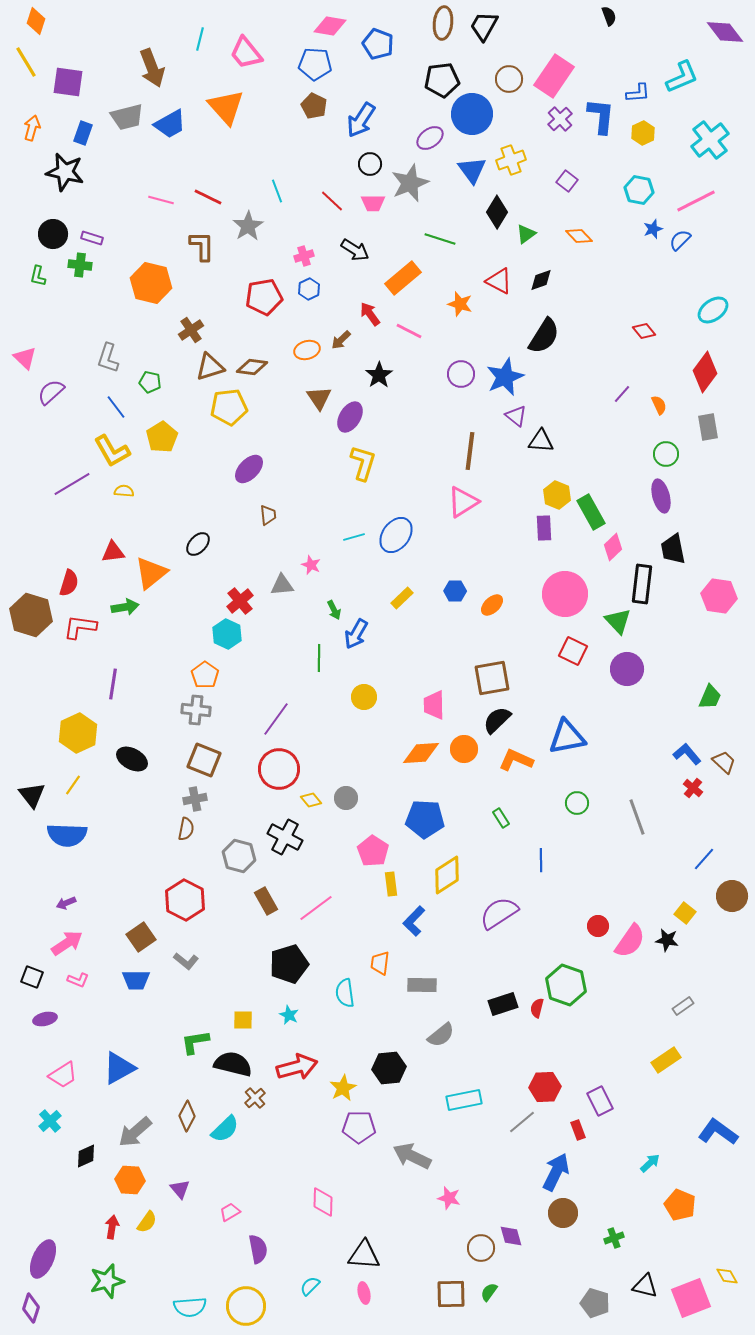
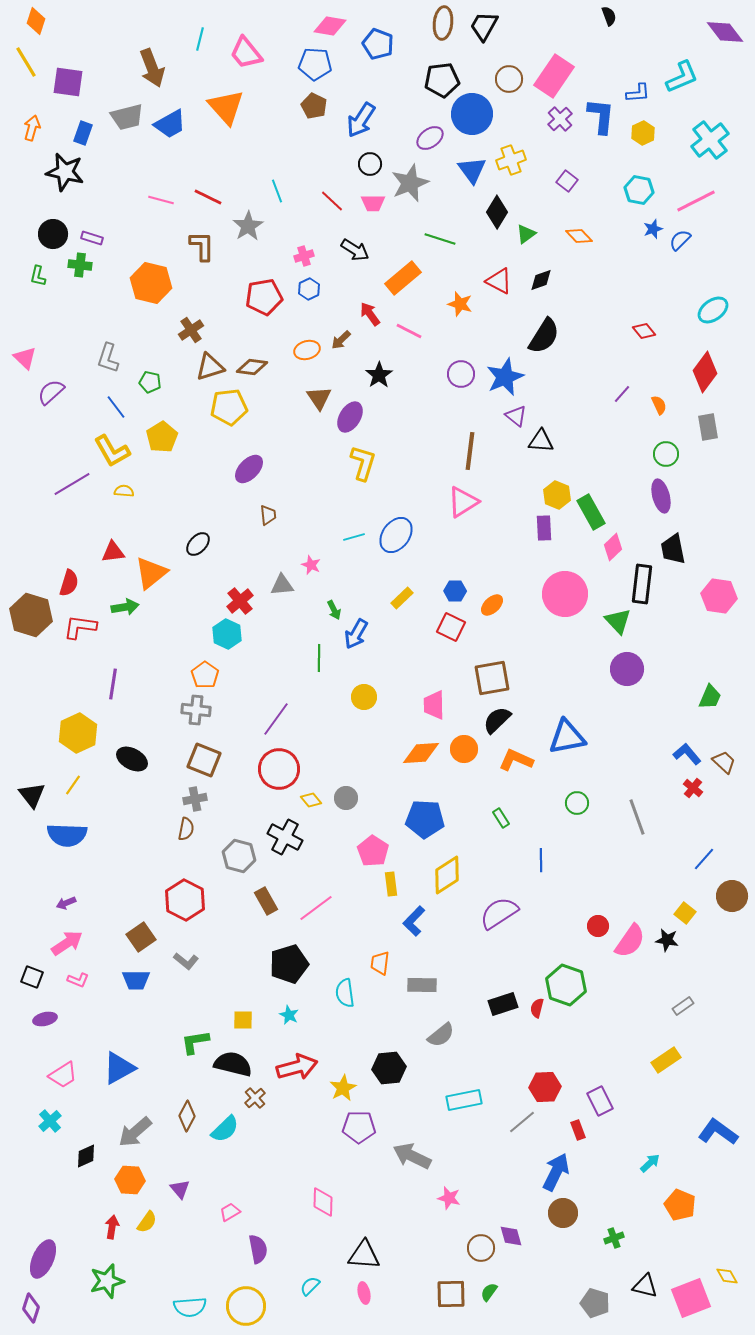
red square at (573, 651): moved 122 px left, 24 px up
